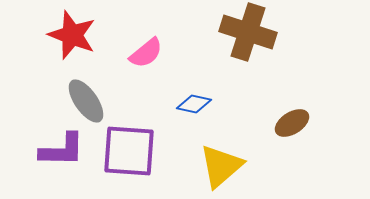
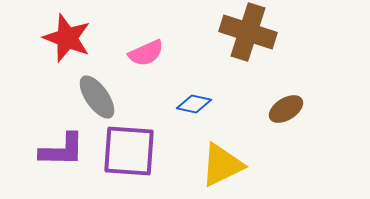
red star: moved 5 px left, 3 px down
pink semicircle: rotated 15 degrees clockwise
gray ellipse: moved 11 px right, 4 px up
brown ellipse: moved 6 px left, 14 px up
yellow triangle: moved 1 px right, 1 px up; rotated 15 degrees clockwise
